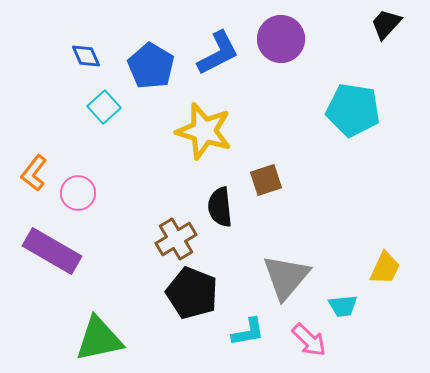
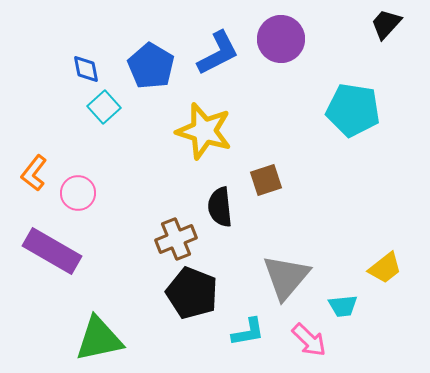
blue diamond: moved 13 px down; rotated 12 degrees clockwise
brown cross: rotated 9 degrees clockwise
yellow trapezoid: rotated 27 degrees clockwise
